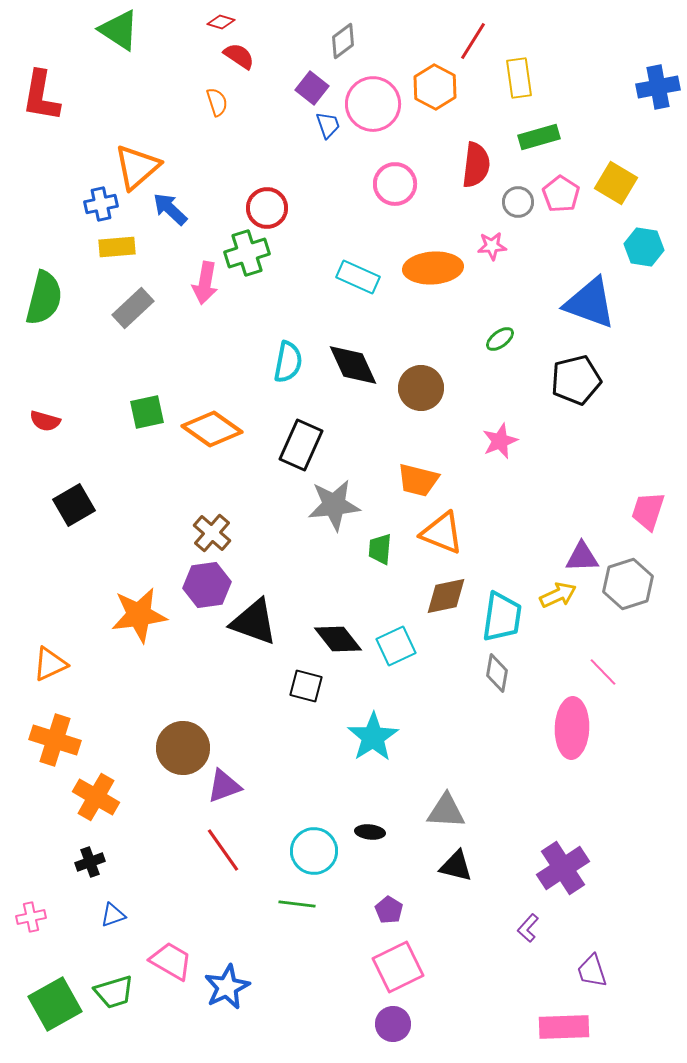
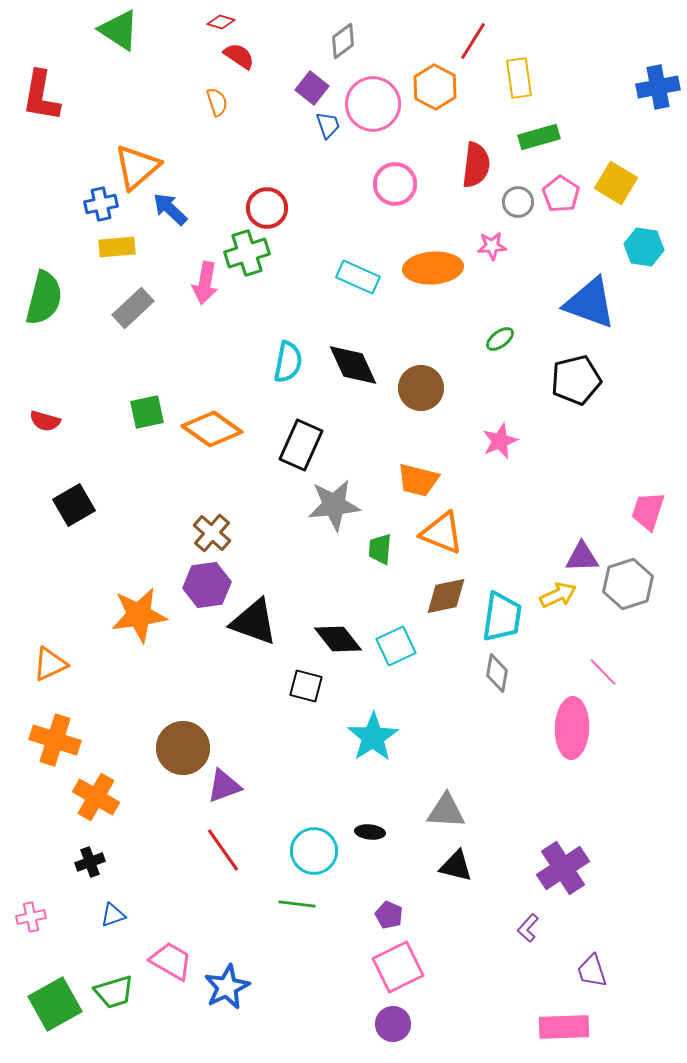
purple pentagon at (389, 910): moved 5 px down; rotated 8 degrees counterclockwise
